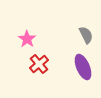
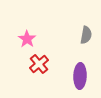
gray semicircle: rotated 36 degrees clockwise
purple ellipse: moved 3 px left, 9 px down; rotated 25 degrees clockwise
